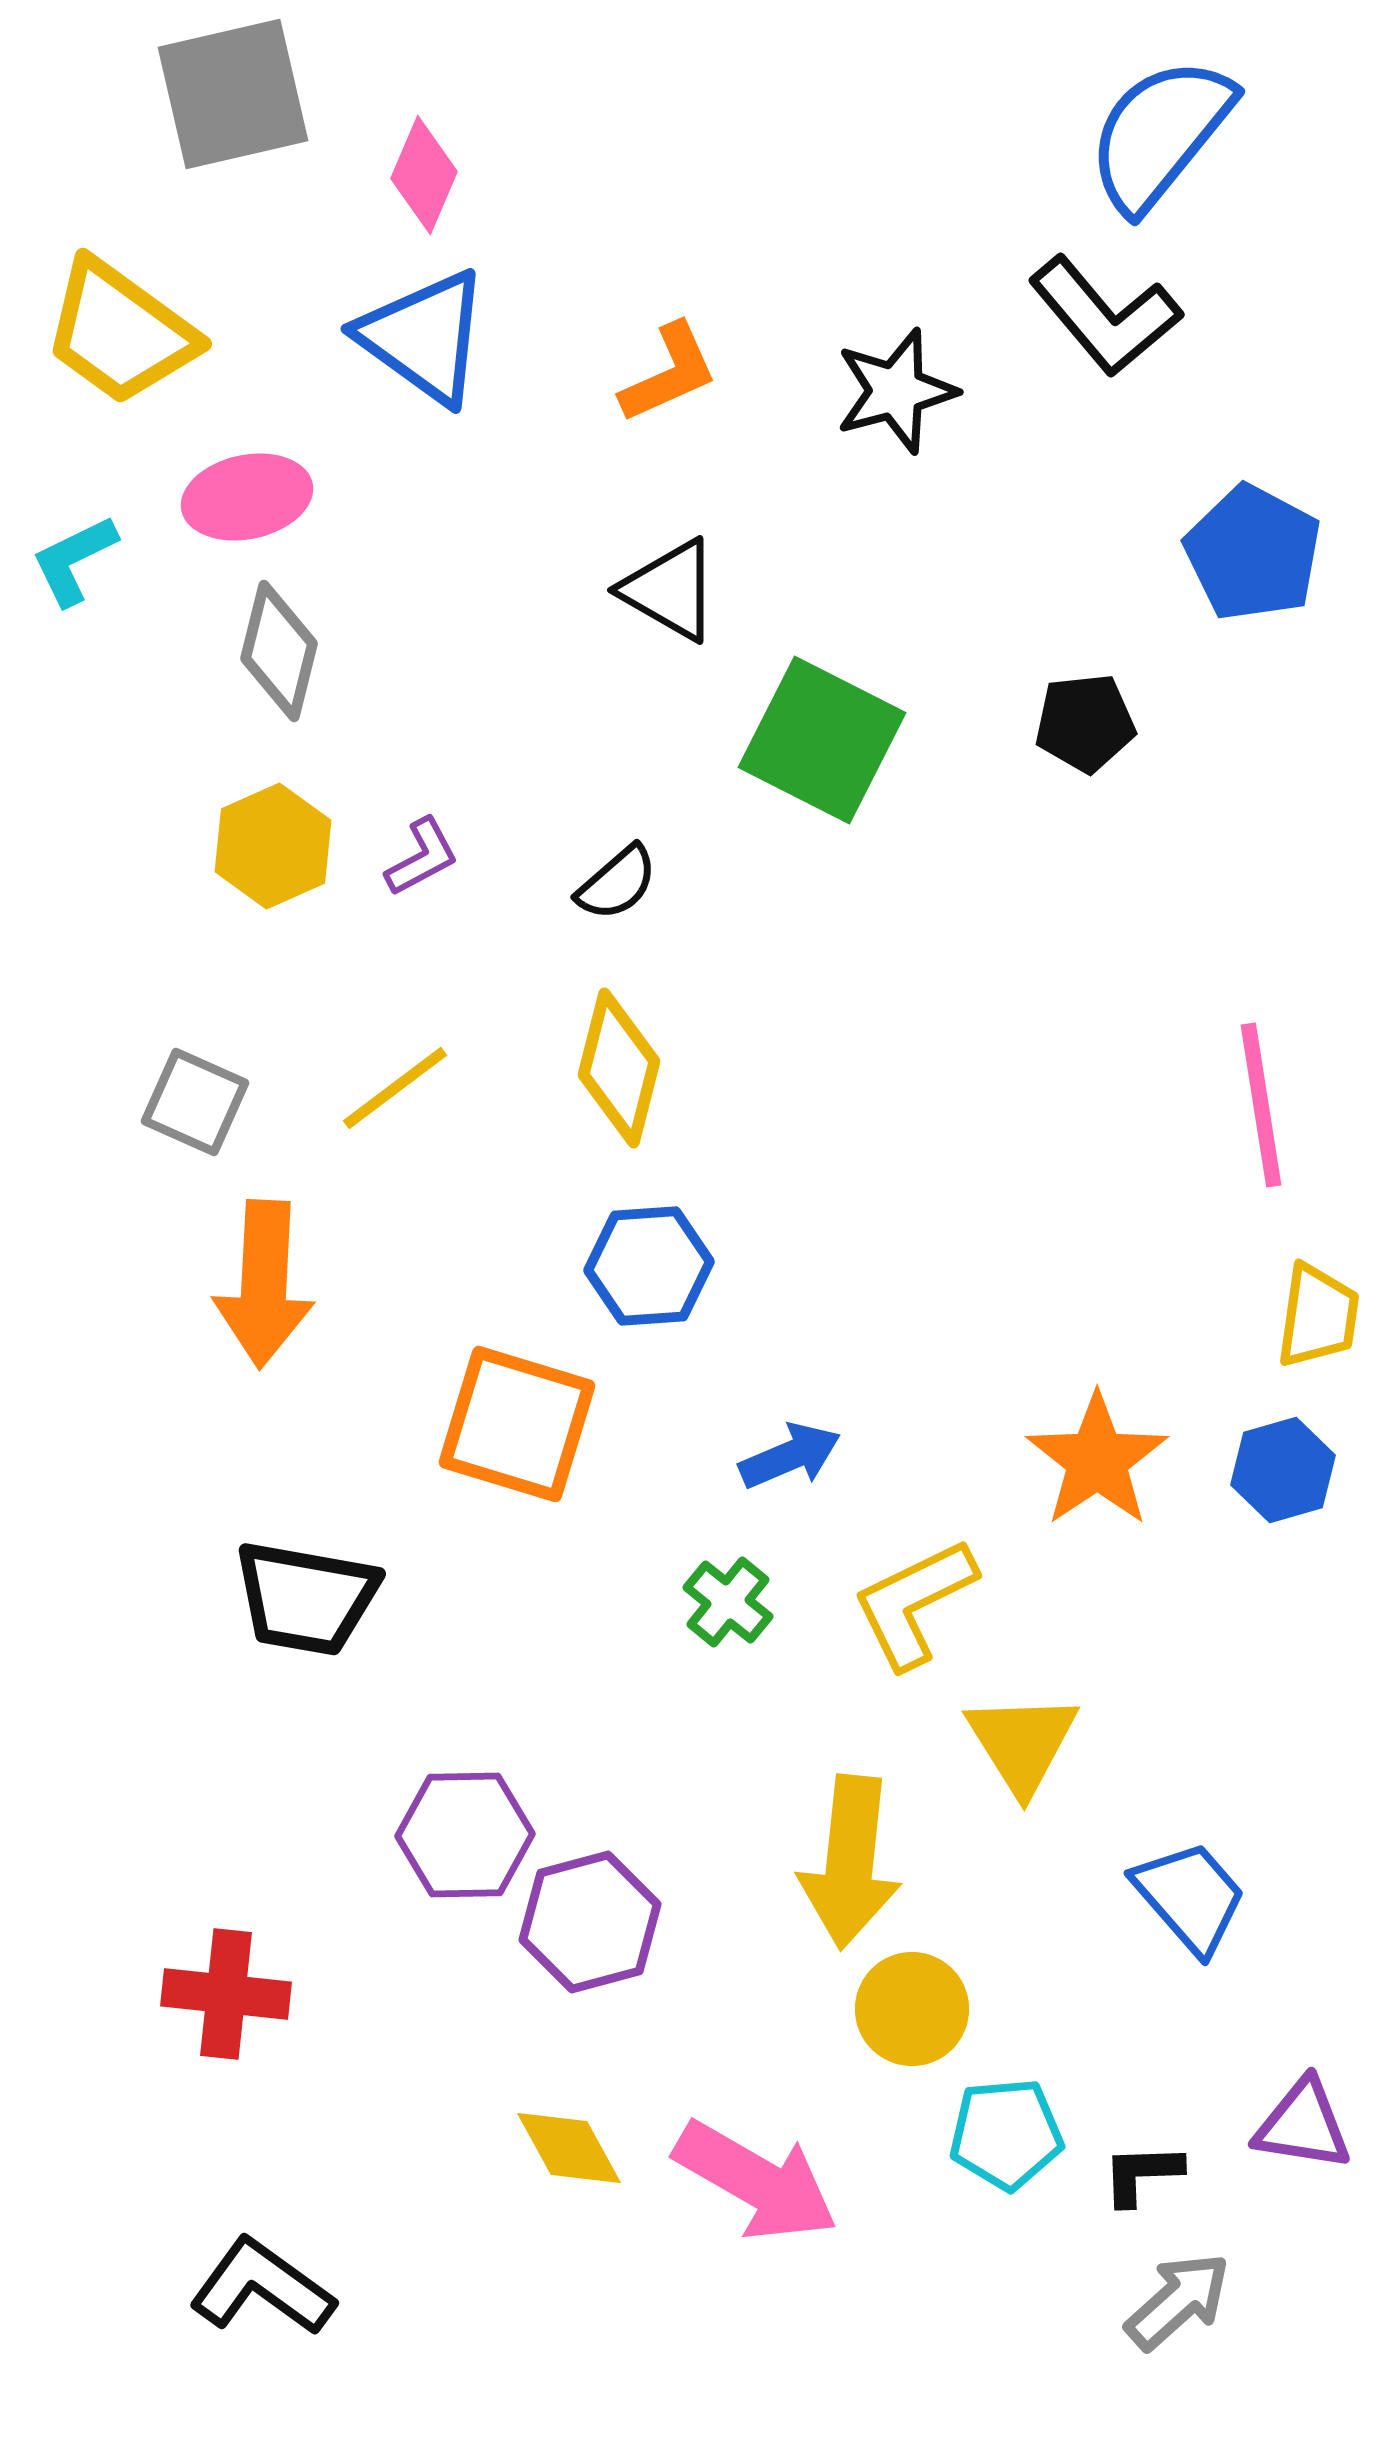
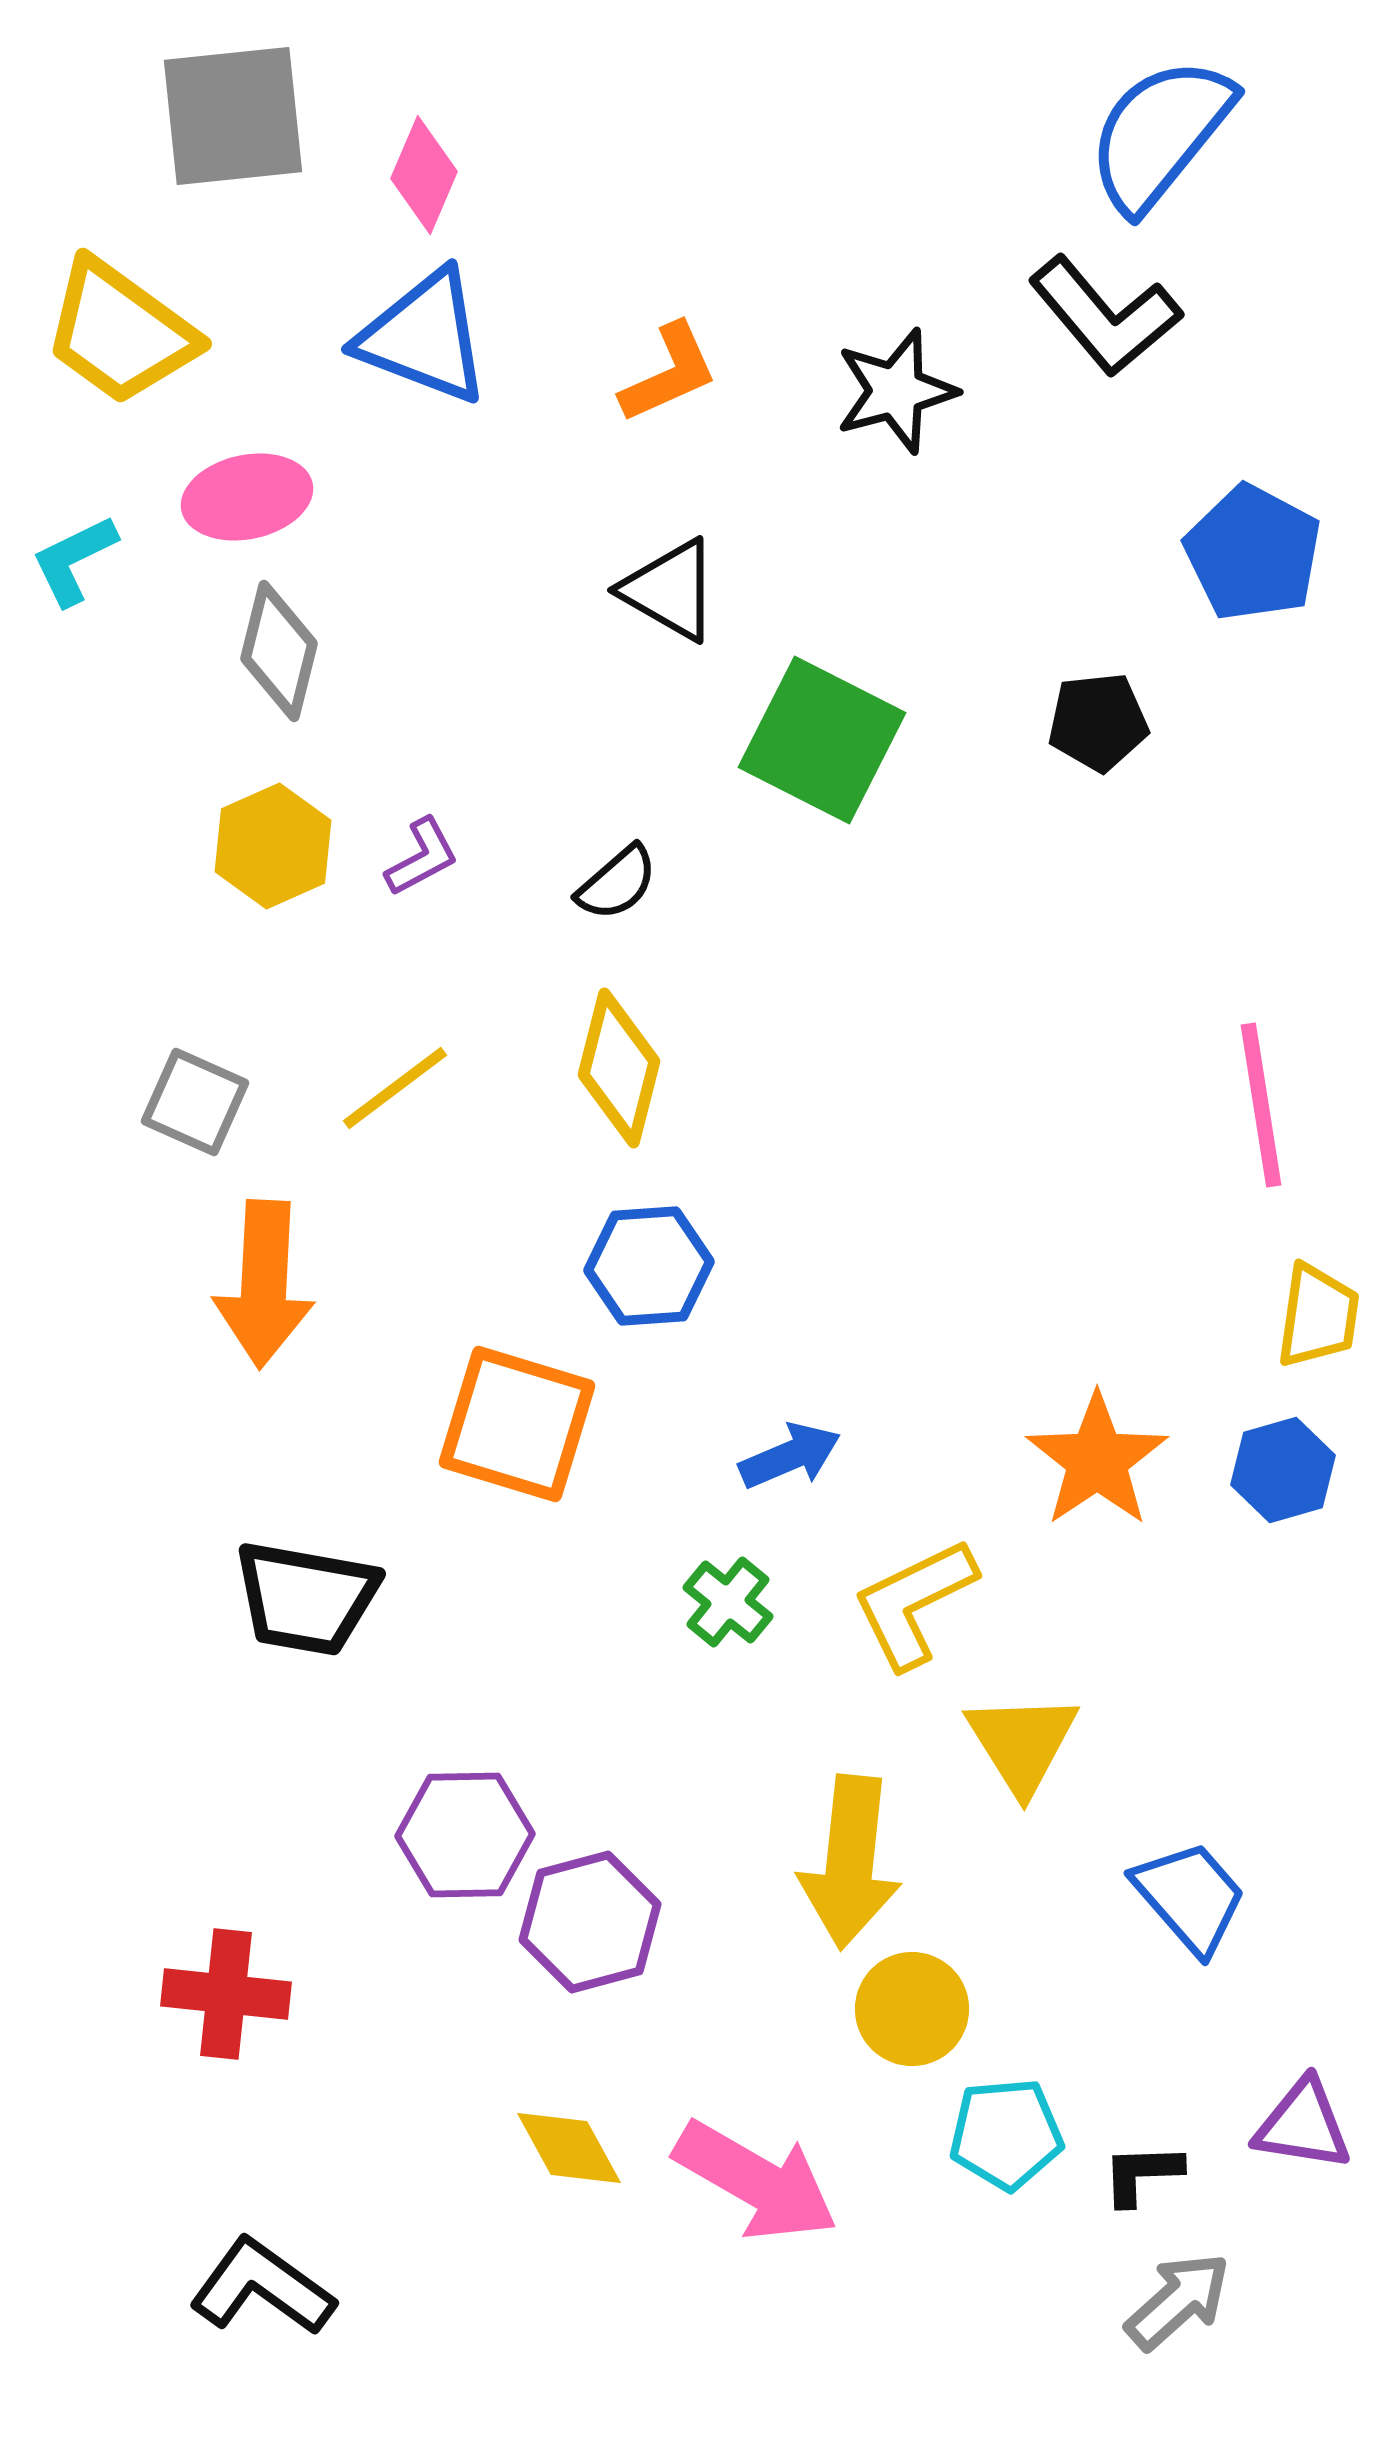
gray square at (233, 94): moved 22 px down; rotated 7 degrees clockwise
blue triangle at (424, 337): rotated 15 degrees counterclockwise
black pentagon at (1085, 723): moved 13 px right, 1 px up
